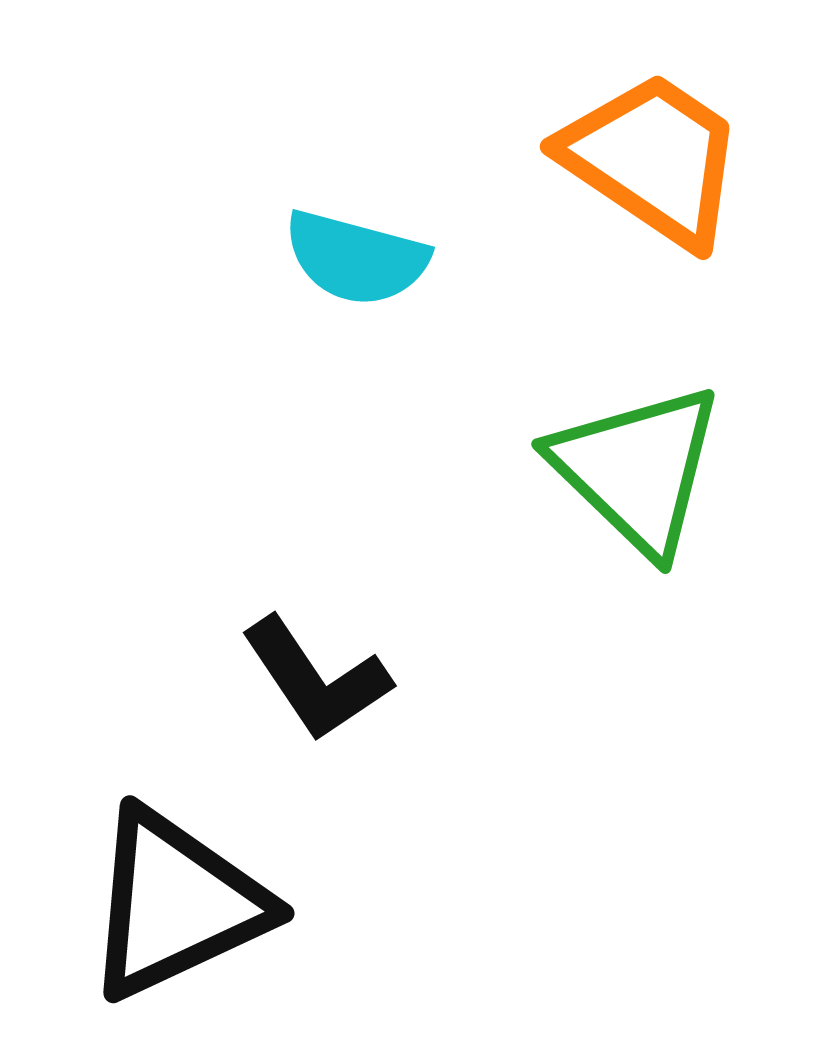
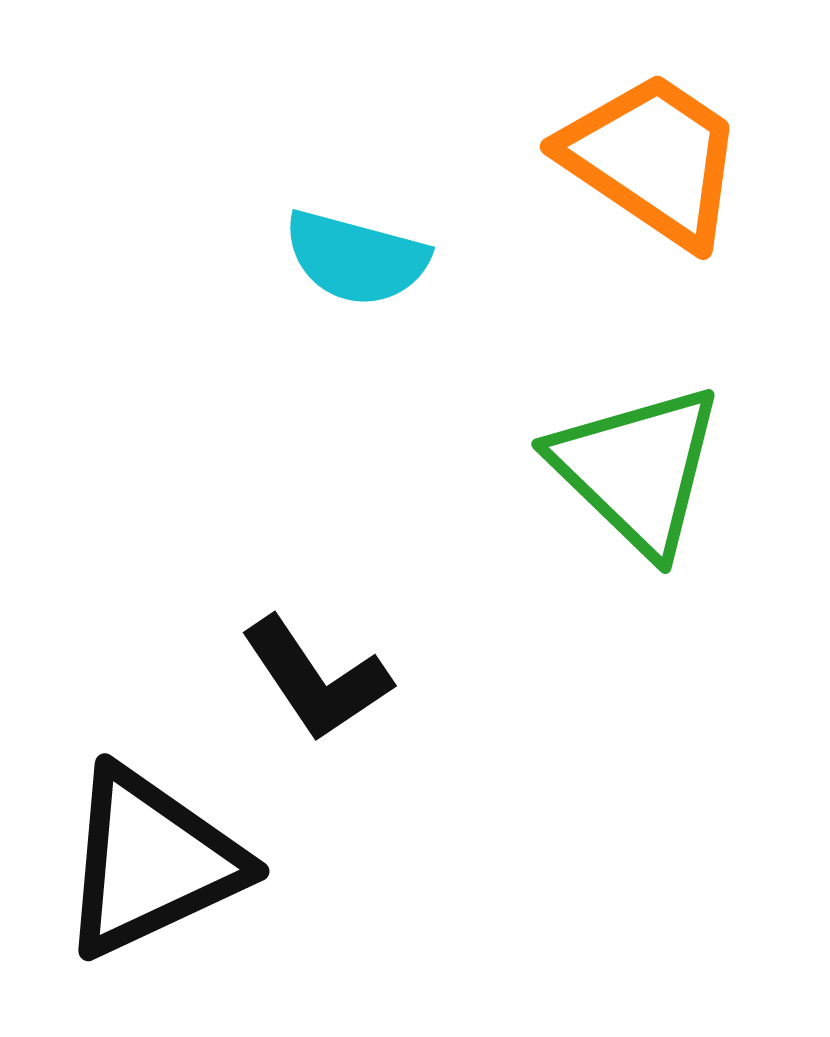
black triangle: moved 25 px left, 42 px up
